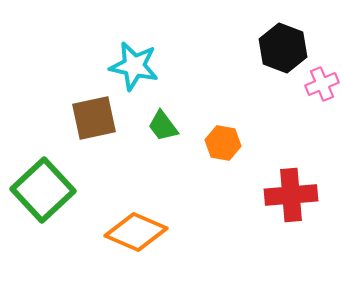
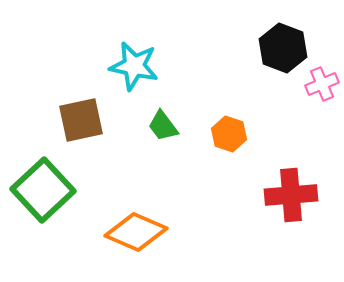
brown square: moved 13 px left, 2 px down
orange hexagon: moved 6 px right, 9 px up; rotated 8 degrees clockwise
